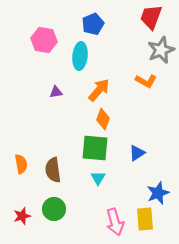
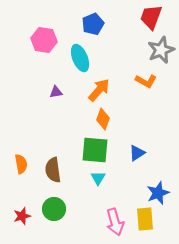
cyan ellipse: moved 2 px down; rotated 28 degrees counterclockwise
green square: moved 2 px down
